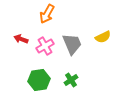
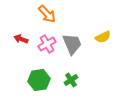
orange arrow: rotated 72 degrees counterclockwise
pink cross: moved 2 px right, 2 px up
